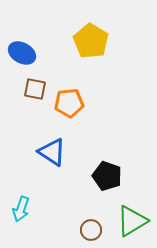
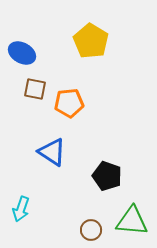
green triangle: rotated 36 degrees clockwise
